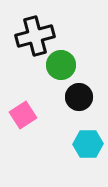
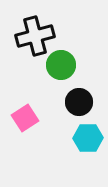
black circle: moved 5 px down
pink square: moved 2 px right, 3 px down
cyan hexagon: moved 6 px up
